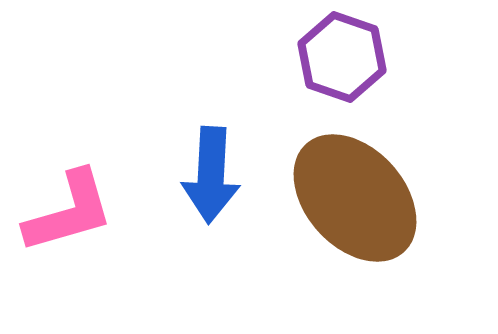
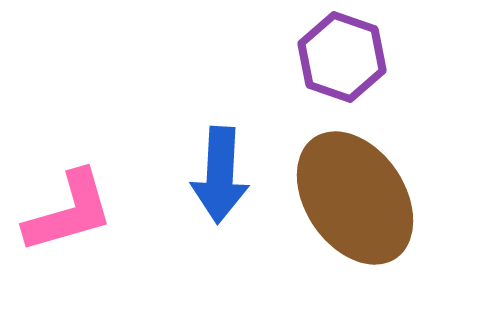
blue arrow: moved 9 px right
brown ellipse: rotated 8 degrees clockwise
